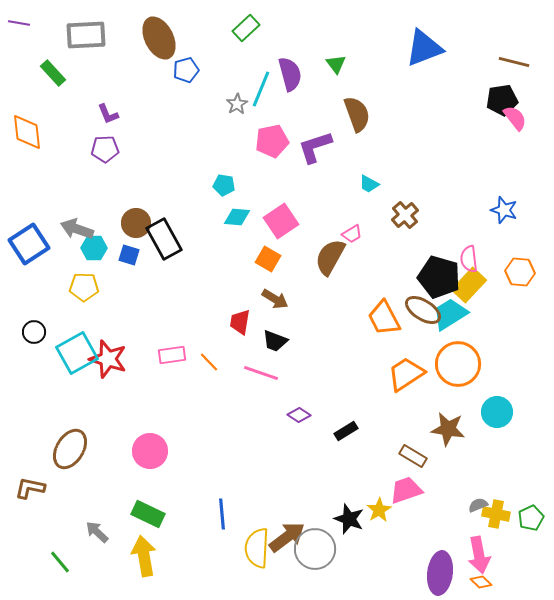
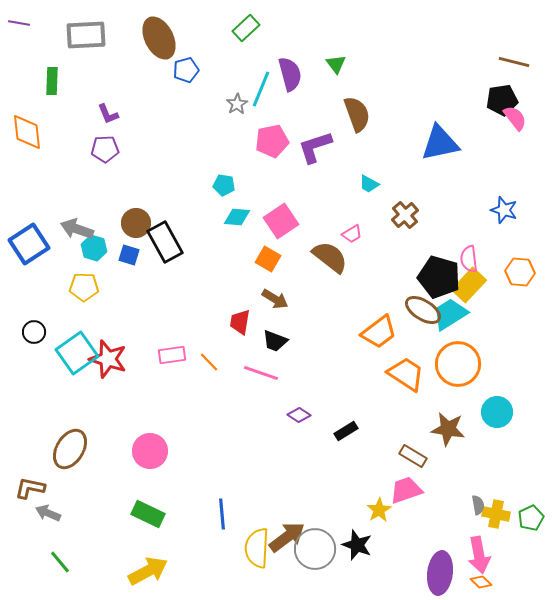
blue triangle at (424, 48): moved 16 px right, 95 px down; rotated 9 degrees clockwise
green rectangle at (53, 73): moved 1 px left, 8 px down; rotated 44 degrees clockwise
black rectangle at (164, 239): moved 1 px right, 3 px down
cyan hexagon at (94, 248): rotated 15 degrees clockwise
brown semicircle at (330, 257): rotated 99 degrees clockwise
orange trapezoid at (384, 318): moved 5 px left, 14 px down; rotated 99 degrees counterclockwise
cyan square at (77, 353): rotated 6 degrees counterclockwise
orange trapezoid at (406, 374): rotated 66 degrees clockwise
gray semicircle at (478, 505): rotated 102 degrees clockwise
black star at (349, 519): moved 8 px right, 26 px down
gray arrow at (97, 532): moved 49 px left, 19 px up; rotated 20 degrees counterclockwise
yellow arrow at (144, 556): moved 4 px right, 15 px down; rotated 72 degrees clockwise
